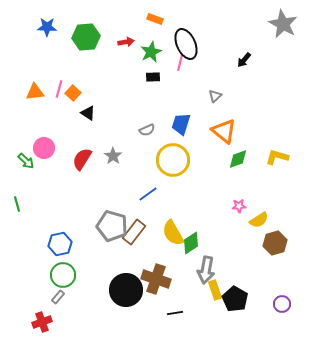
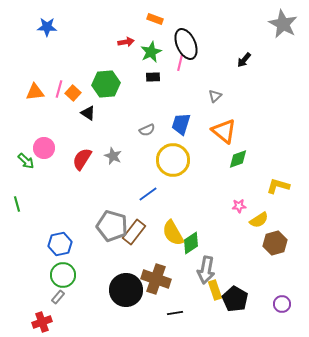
green hexagon at (86, 37): moved 20 px right, 47 px down
gray star at (113, 156): rotated 12 degrees counterclockwise
yellow L-shape at (277, 157): moved 1 px right, 29 px down
